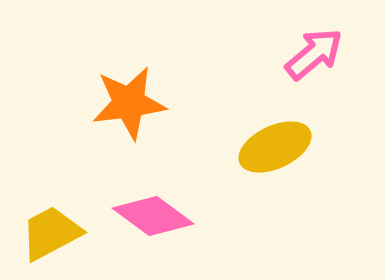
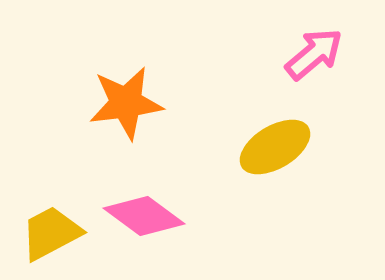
orange star: moved 3 px left
yellow ellipse: rotated 6 degrees counterclockwise
pink diamond: moved 9 px left
